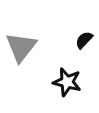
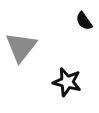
black semicircle: moved 19 px up; rotated 78 degrees counterclockwise
